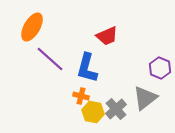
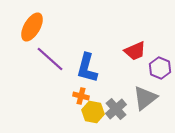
red trapezoid: moved 28 px right, 15 px down
